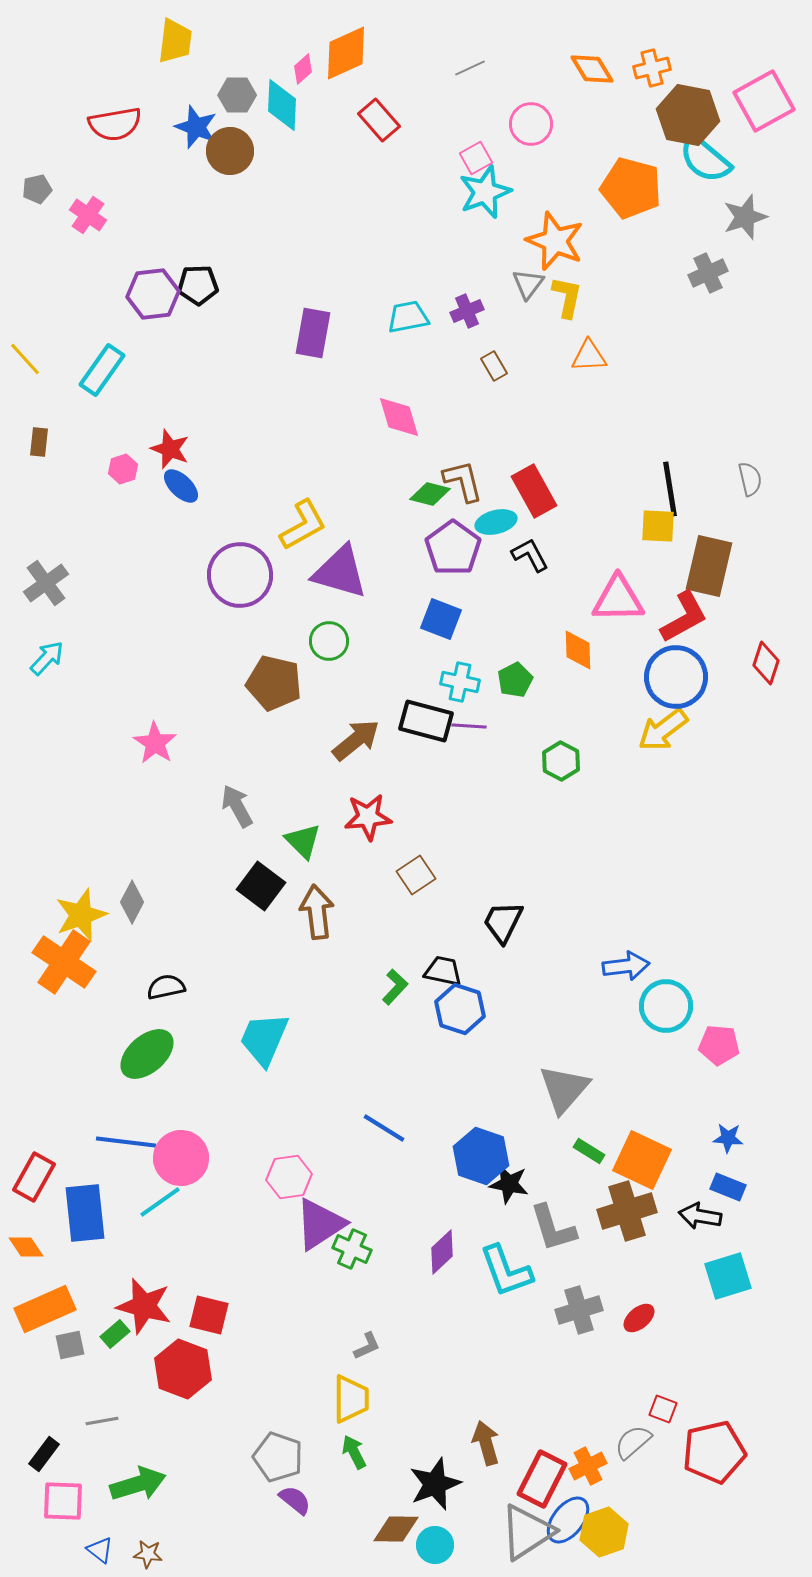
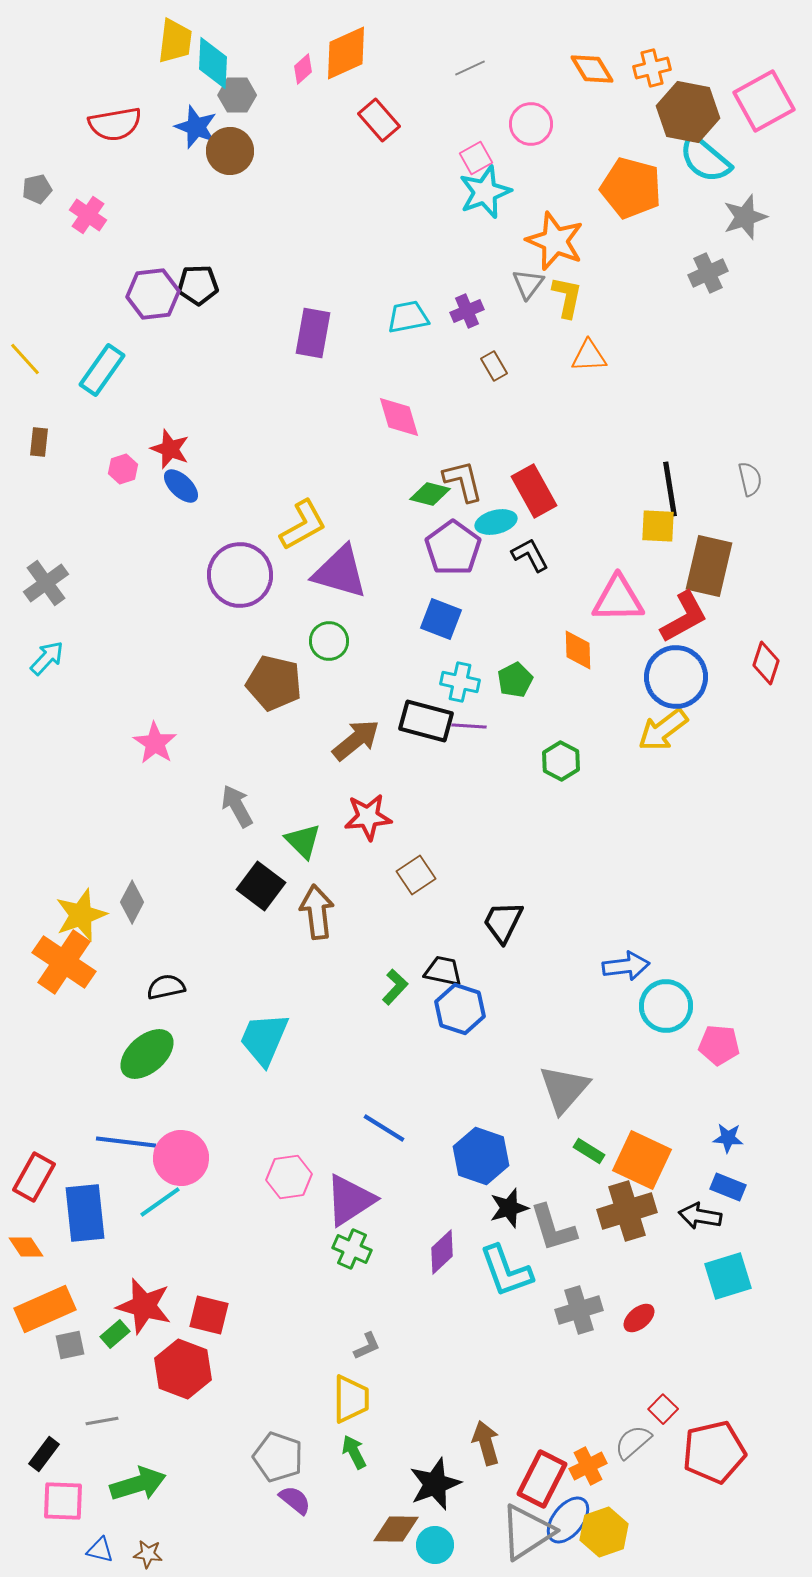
cyan diamond at (282, 105): moved 69 px left, 42 px up
brown hexagon at (688, 115): moved 3 px up
black star at (509, 1184): moved 24 px down; rotated 27 degrees counterclockwise
purple triangle at (320, 1224): moved 30 px right, 24 px up
red square at (663, 1409): rotated 24 degrees clockwise
blue triangle at (100, 1550): rotated 24 degrees counterclockwise
